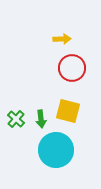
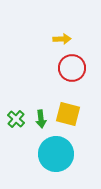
yellow square: moved 3 px down
cyan circle: moved 4 px down
